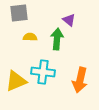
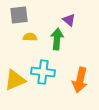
gray square: moved 2 px down
yellow triangle: moved 1 px left, 1 px up
